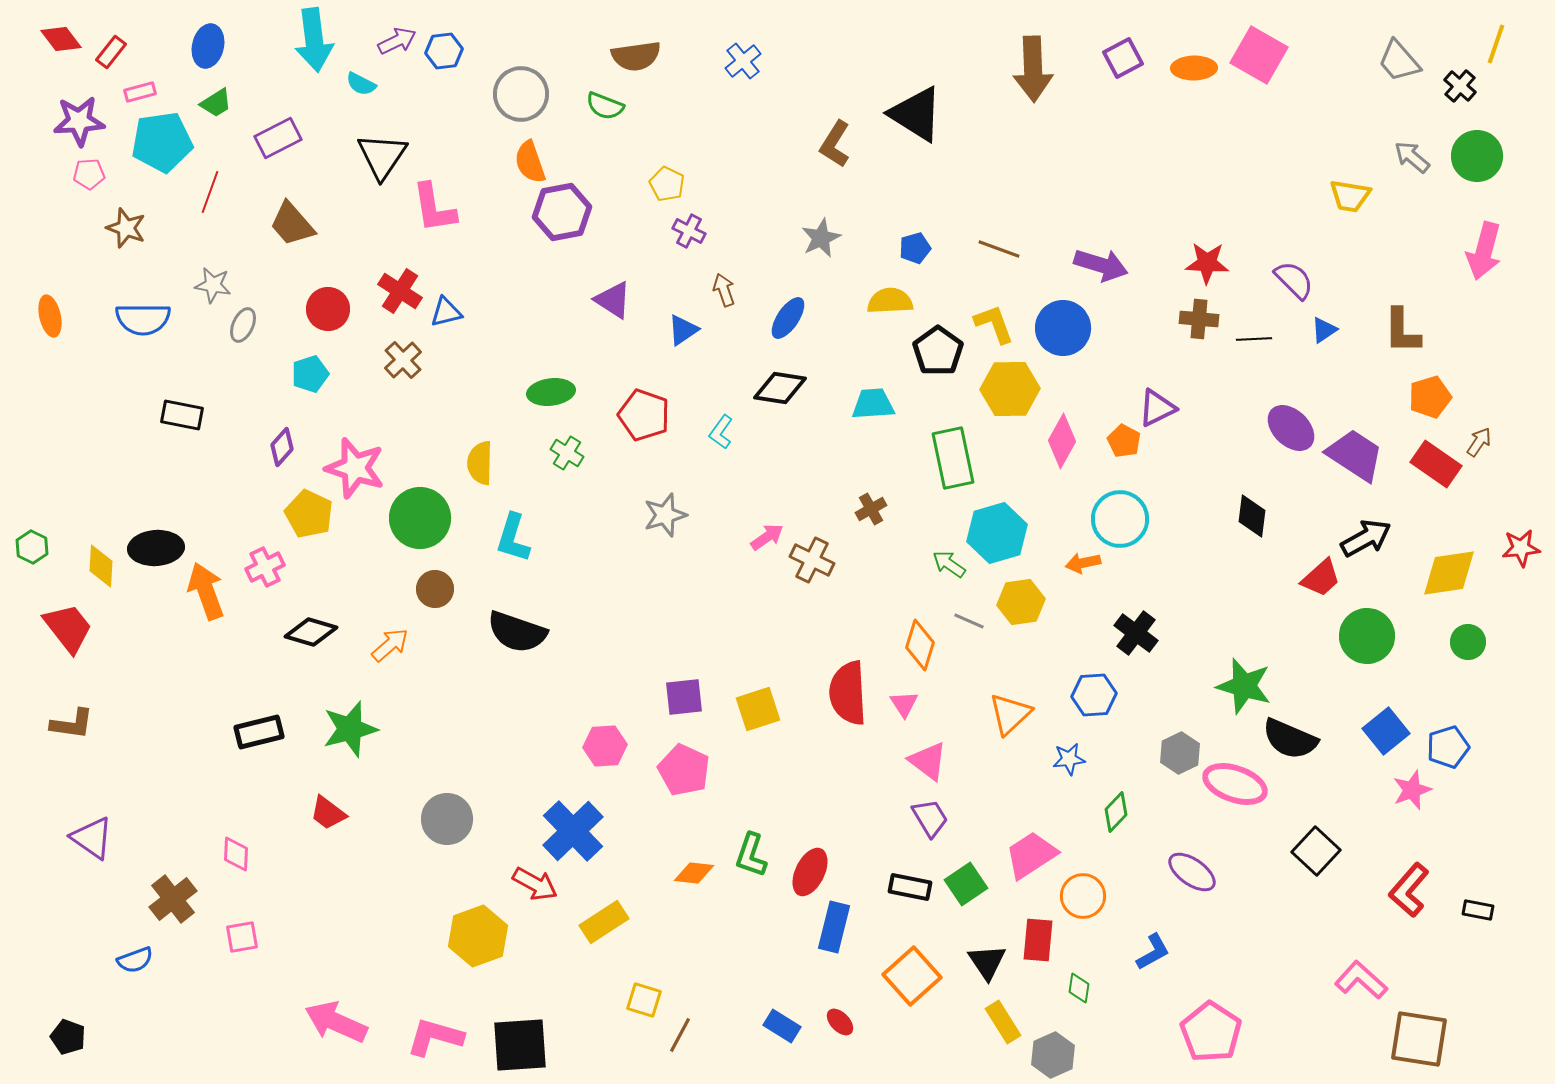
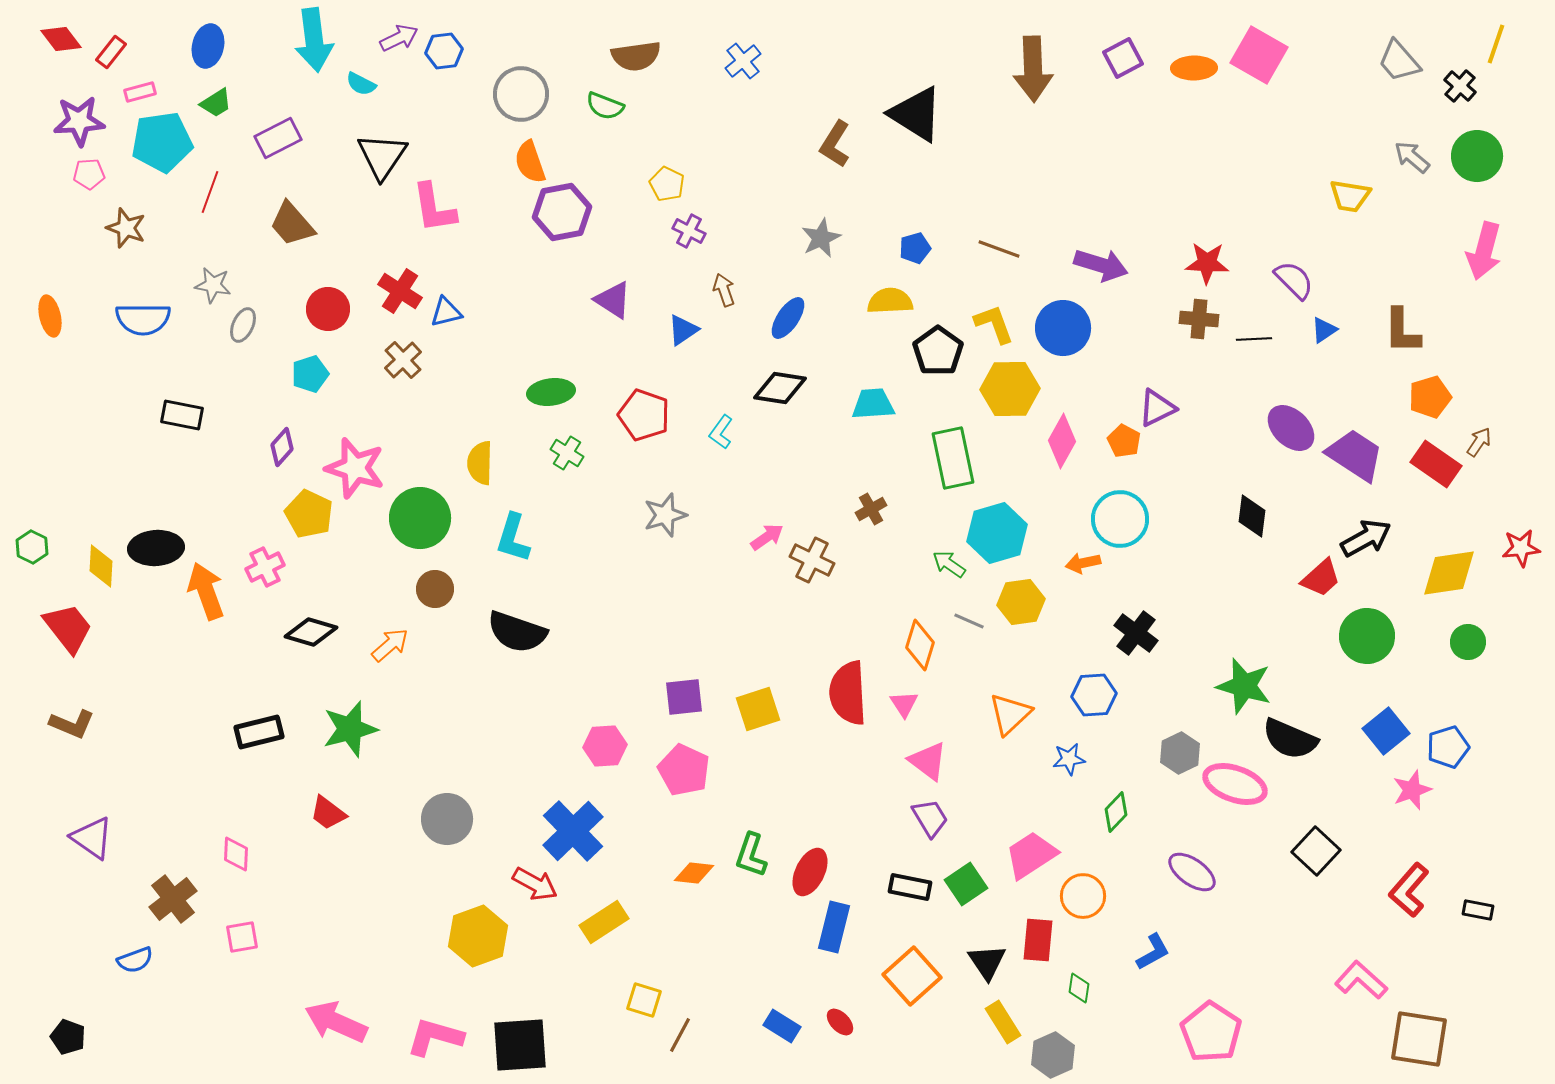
purple arrow at (397, 41): moved 2 px right, 3 px up
brown L-shape at (72, 724): rotated 15 degrees clockwise
